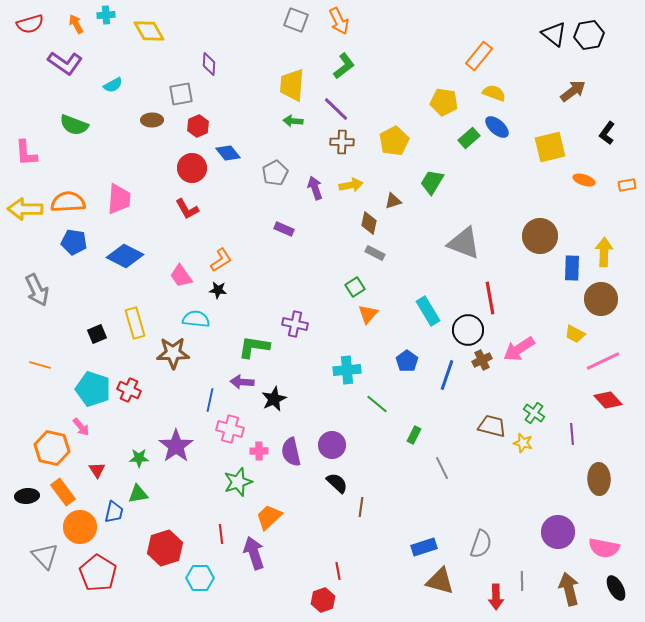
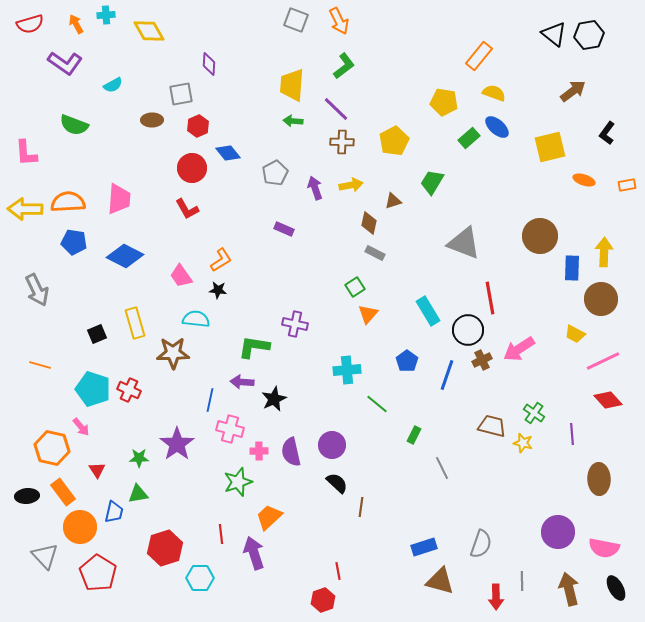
purple star at (176, 446): moved 1 px right, 2 px up
